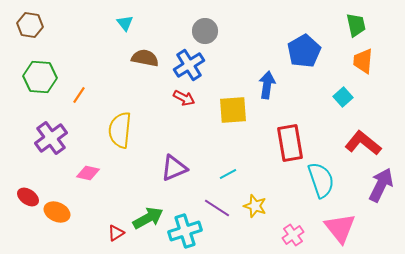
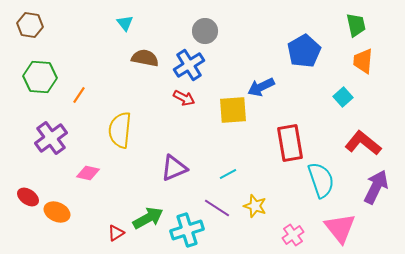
blue arrow: moved 6 px left, 2 px down; rotated 124 degrees counterclockwise
purple arrow: moved 5 px left, 2 px down
cyan cross: moved 2 px right, 1 px up
